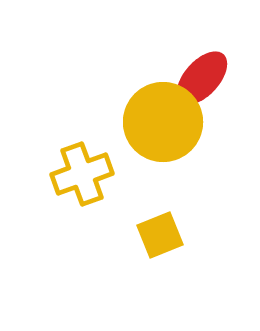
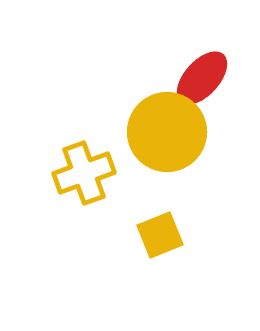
yellow circle: moved 4 px right, 10 px down
yellow cross: moved 2 px right, 1 px up
